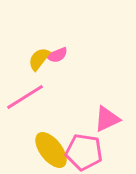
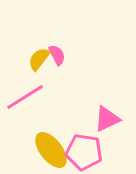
pink semicircle: rotated 95 degrees counterclockwise
